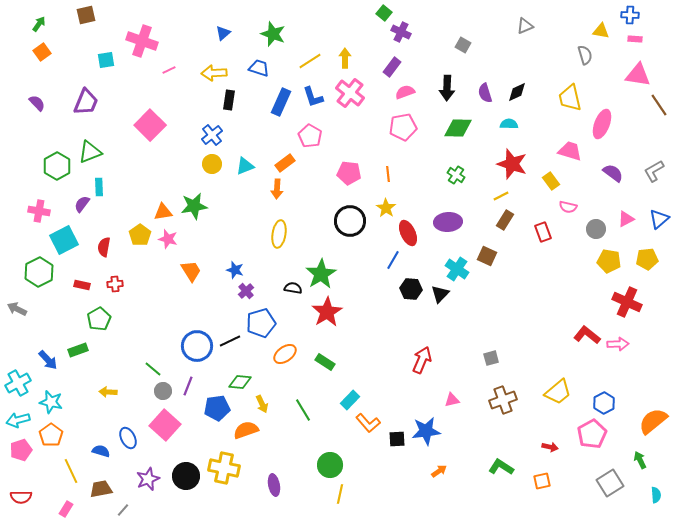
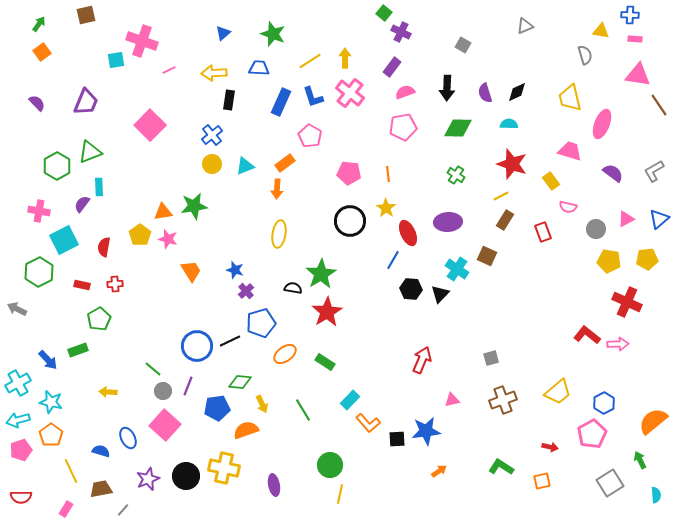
cyan square at (106, 60): moved 10 px right
blue trapezoid at (259, 68): rotated 15 degrees counterclockwise
